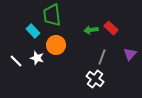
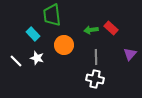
cyan rectangle: moved 3 px down
orange circle: moved 8 px right
gray line: moved 6 px left; rotated 21 degrees counterclockwise
white cross: rotated 24 degrees counterclockwise
